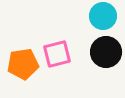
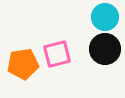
cyan circle: moved 2 px right, 1 px down
black circle: moved 1 px left, 3 px up
